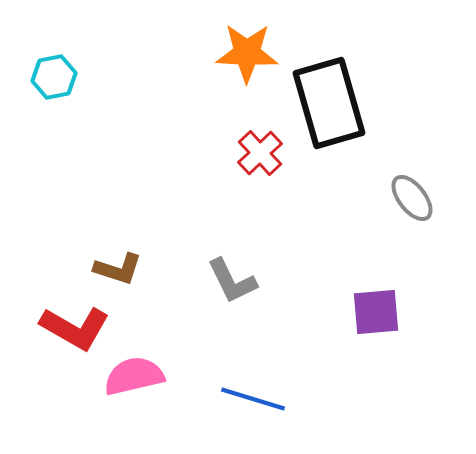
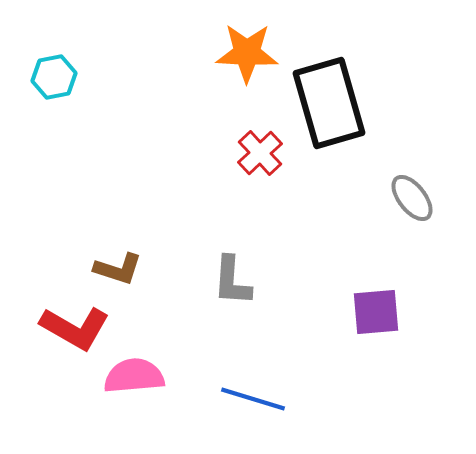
gray L-shape: rotated 30 degrees clockwise
pink semicircle: rotated 8 degrees clockwise
